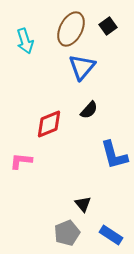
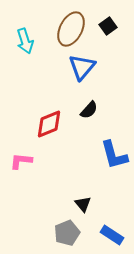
blue rectangle: moved 1 px right
